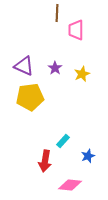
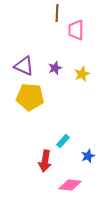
purple star: rotated 16 degrees clockwise
yellow pentagon: rotated 12 degrees clockwise
